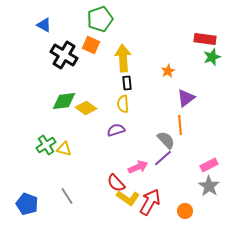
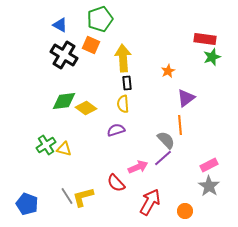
blue triangle: moved 16 px right
yellow L-shape: moved 45 px left, 1 px up; rotated 130 degrees clockwise
